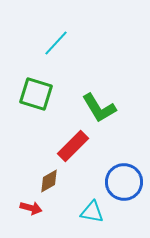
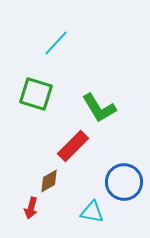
red arrow: rotated 90 degrees clockwise
